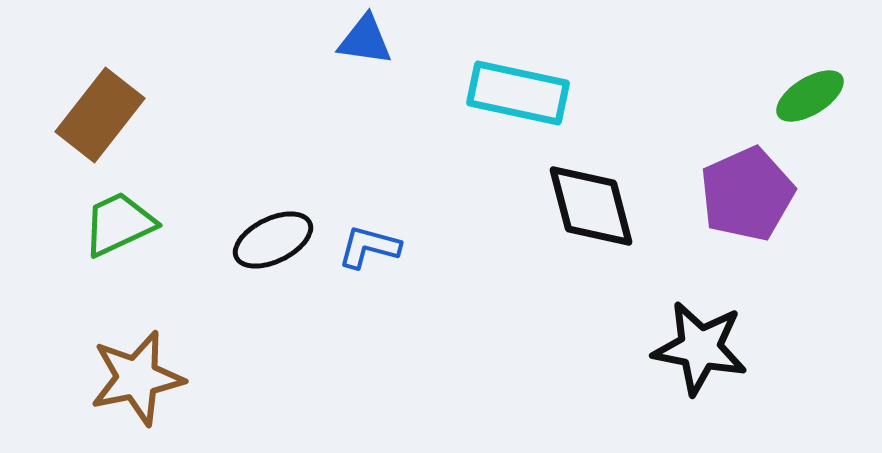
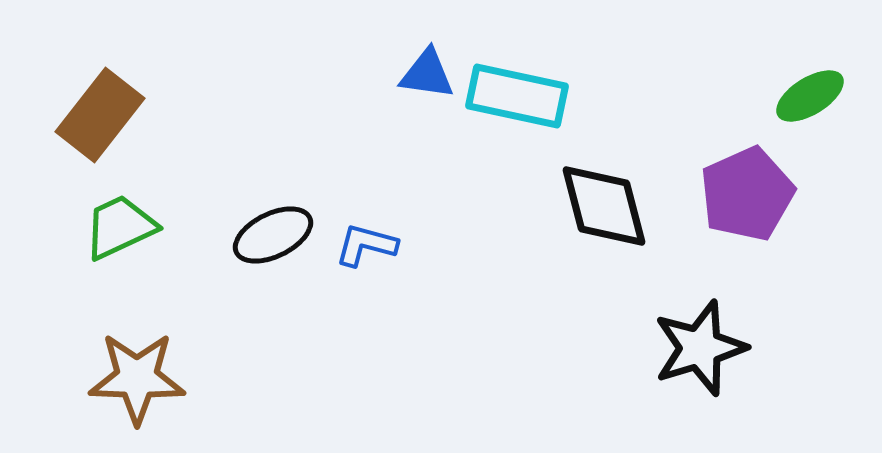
blue triangle: moved 62 px right, 34 px down
cyan rectangle: moved 1 px left, 3 px down
black diamond: moved 13 px right
green trapezoid: moved 1 px right, 3 px down
black ellipse: moved 5 px up
blue L-shape: moved 3 px left, 2 px up
black star: rotated 28 degrees counterclockwise
brown star: rotated 14 degrees clockwise
